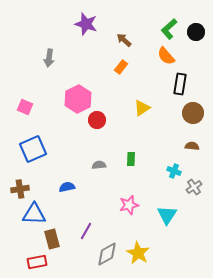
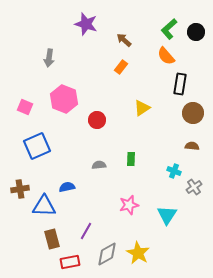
pink hexagon: moved 14 px left; rotated 12 degrees counterclockwise
blue square: moved 4 px right, 3 px up
blue triangle: moved 10 px right, 8 px up
red rectangle: moved 33 px right
